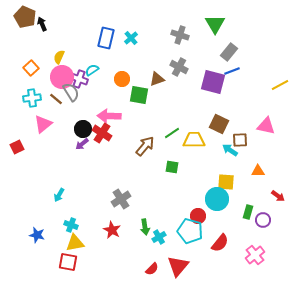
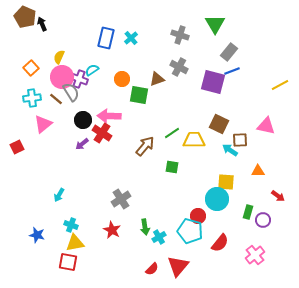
black circle at (83, 129): moved 9 px up
